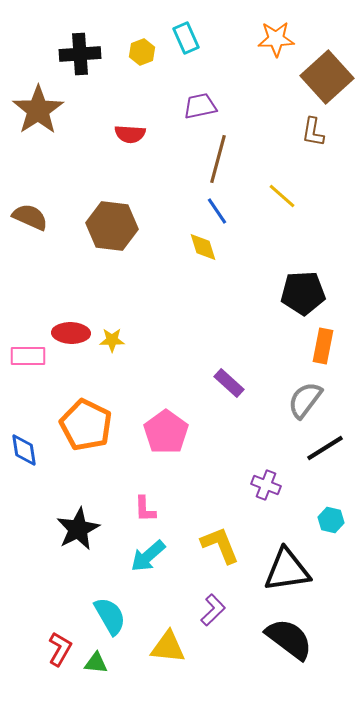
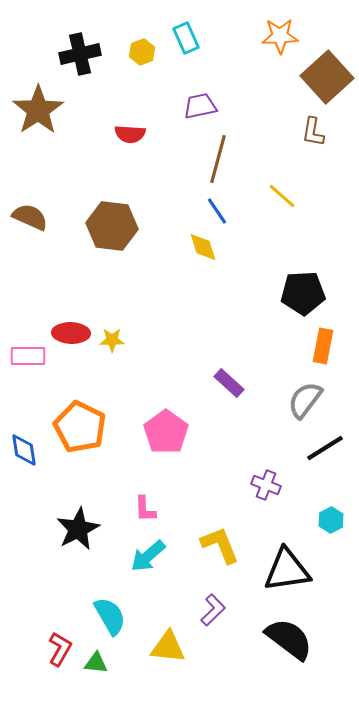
orange star: moved 4 px right, 3 px up
black cross: rotated 9 degrees counterclockwise
orange pentagon: moved 6 px left, 2 px down
cyan hexagon: rotated 20 degrees clockwise
